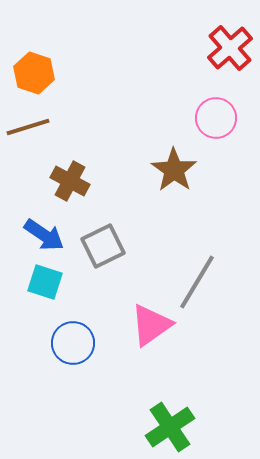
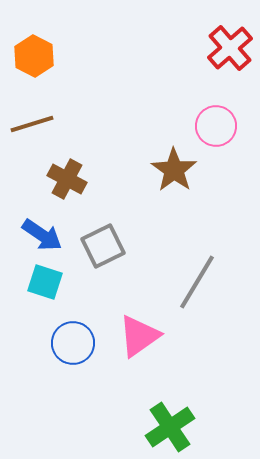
orange hexagon: moved 17 px up; rotated 9 degrees clockwise
pink circle: moved 8 px down
brown line: moved 4 px right, 3 px up
brown cross: moved 3 px left, 2 px up
blue arrow: moved 2 px left
pink triangle: moved 12 px left, 11 px down
